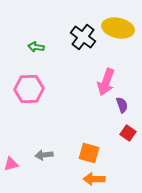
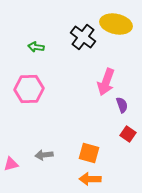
yellow ellipse: moved 2 px left, 4 px up
red square: moved 1 px down
orange arrow: moved 4 px left
